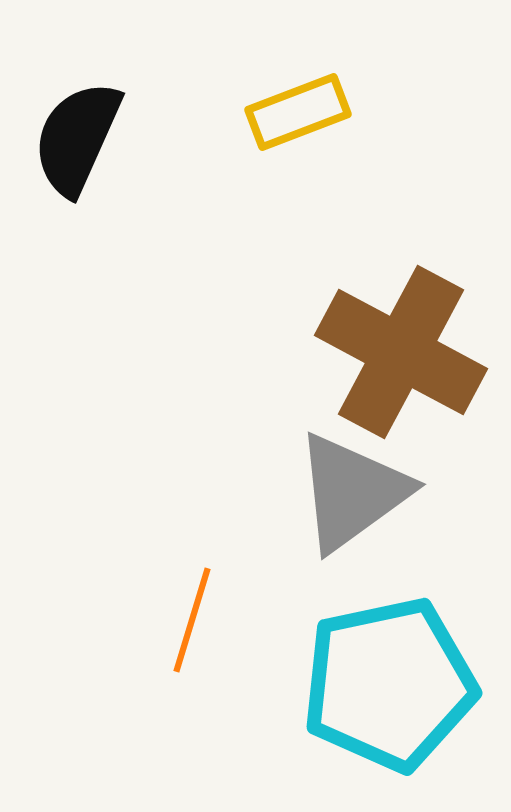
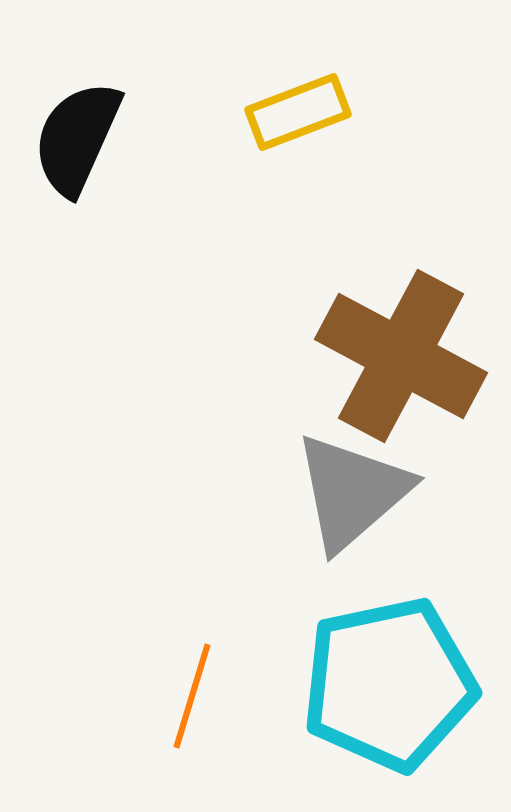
brown cross: moved 4 px down
gray triangle: rotated 5 degrees counterclockwise
orange line: moved 76 px down
